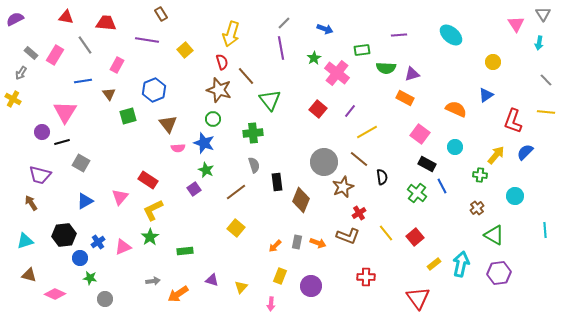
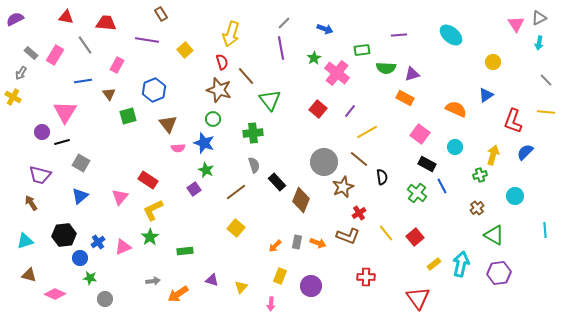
gray triangle at (543, 14): moved 4 px left, 4 px down; rotated 35 degrees clockwise
yellow cross at (13, 99): moved 2 px up
yellow arrow at (496, 155): moved 3 px left; rotated 24 degrees counterclockwise
green cross at (480, 175): rotated 24 degrees counterclockwise
black rectangle at (277, 182): rotated 36 degrees counterclockwise
blue triangle at (85, 201): moved 5 px left, 5 px up; rotated 12 degrees counterclockwise
